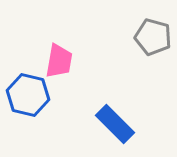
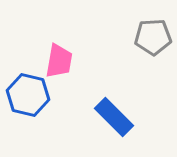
gray pentagon: rotated 18 degrees counterclockwise
blue rectangle: moved 1 px left, 7 px up
